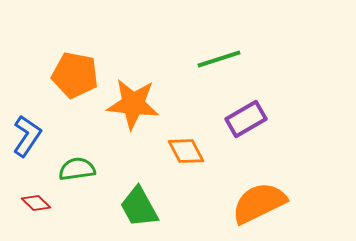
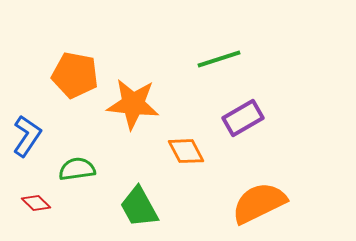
purple rectangle: moved 3 px left, 1 px up
